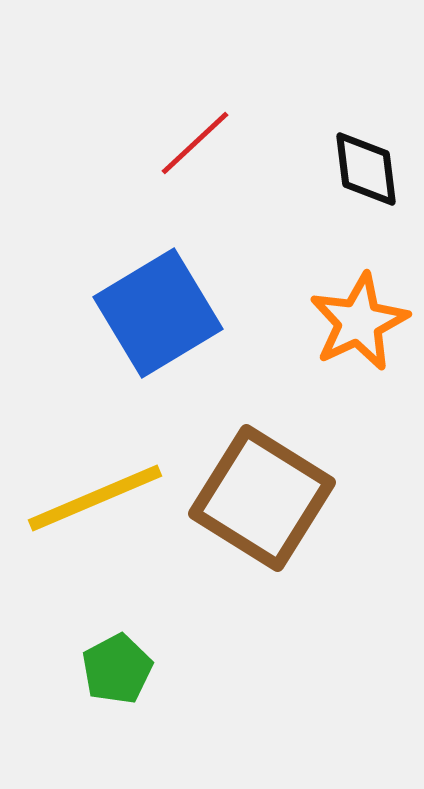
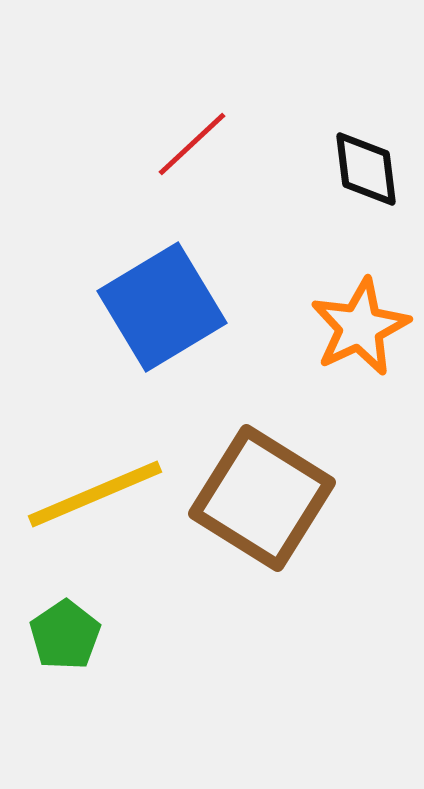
red line: moved 3 px left, 1 px down
blue square: moved 4 px right, 6 px up
orange star: moved 1 px right, 5 px down
yellow line: moved 4 px up
green pentagon: moved 52 px left, 34 px up; rotated 6 degrees counterclockwise
